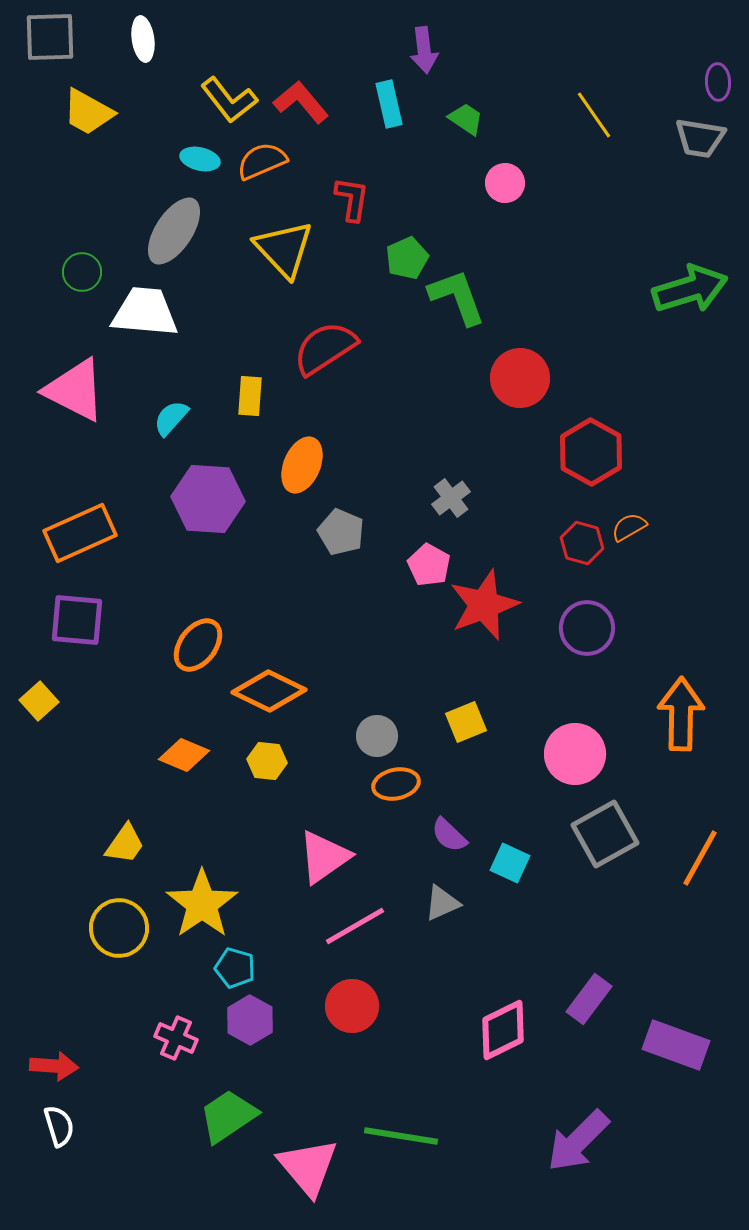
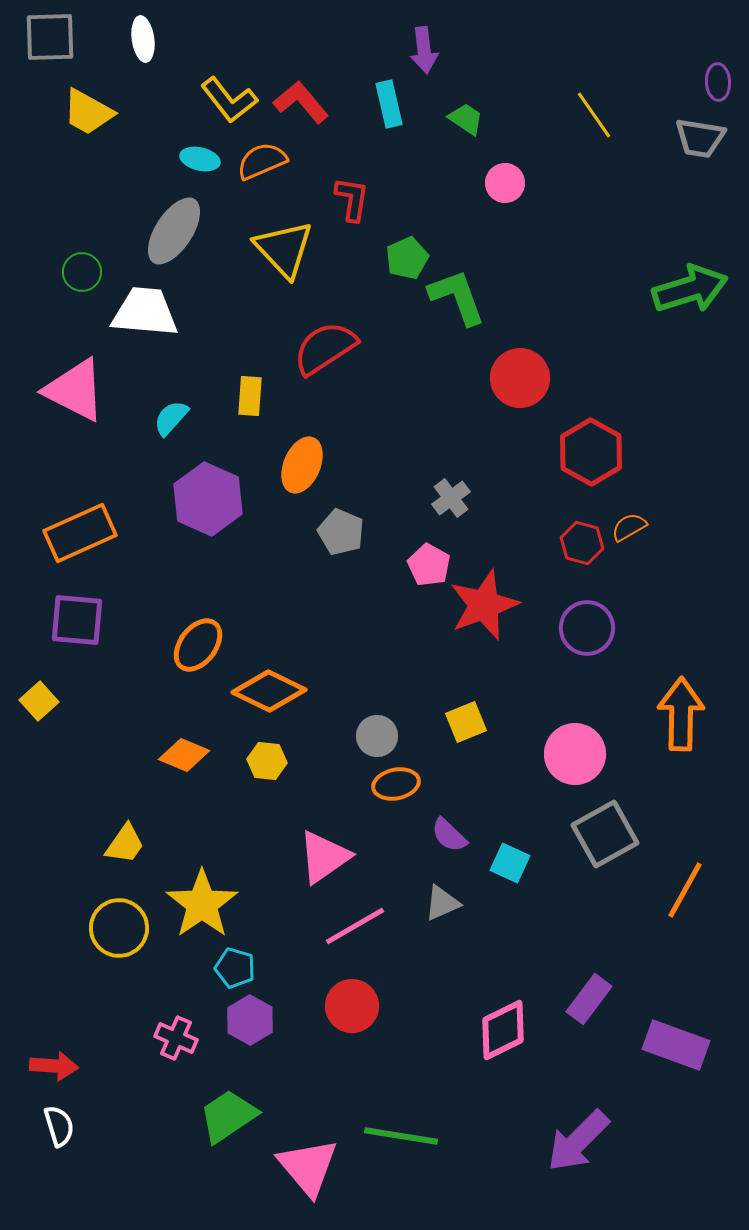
purple hexagon at (208, 499): rotated 20 degrees clockwise
orange line at (700, 858): moved 15 px left, 32 px down
